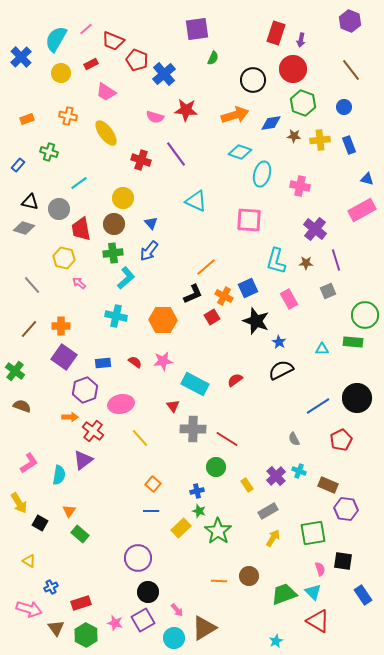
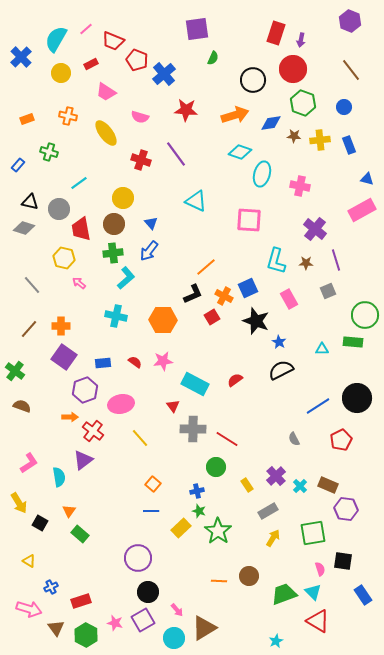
pink semicircle at (155, 117): moved 15 px left
cyan cross at (299, 471): moved 1 px right, 15 px down; rotated 24 degrees clockwise
cyan semicircle at (59, 475): moved 2 px down; rotated 18 degrees counterclockwise
red rectangle at (81, 603): moved 2 px up
